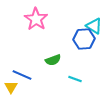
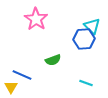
cyan triangle: moved 2 px left; rotated 12 degrees clockwise
cyan line: moved 11 px right, 4 px down
